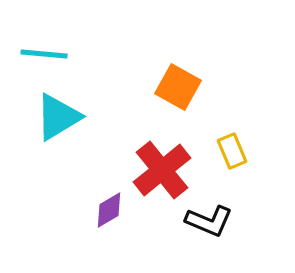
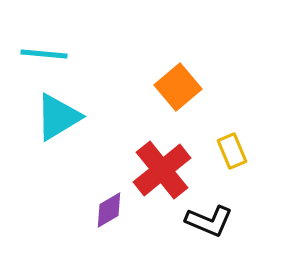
orange square: rotated 21 degrees clockwise
